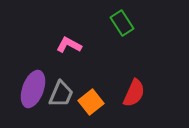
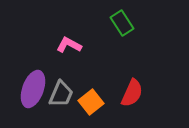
red semicircle: moved 2 px left
